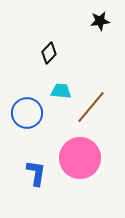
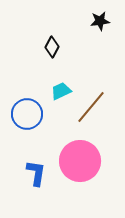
black diamond: moved 3 px right, 6 px up; rotated 15 degrees counterclockwise
cyan trapezoid: rotated 30 degrees counterclockwise
blue circle: moved 1 px down
pink circle: moved 3 px down
